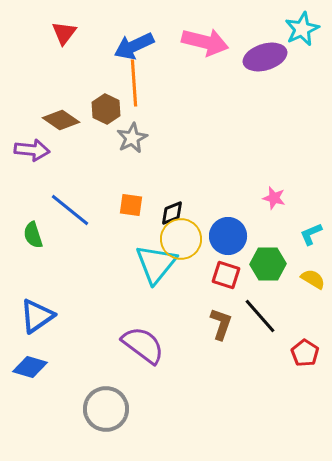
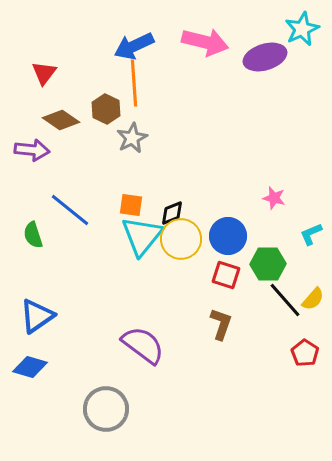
red triangle: moved 20 px left, 40 px down
cyan triangle: moved 14 px left, 28 px up
yellow semicircle: moved 20 px down; rotated 100 degrees clockwise
black line: moved 25 px right, 16 px up
